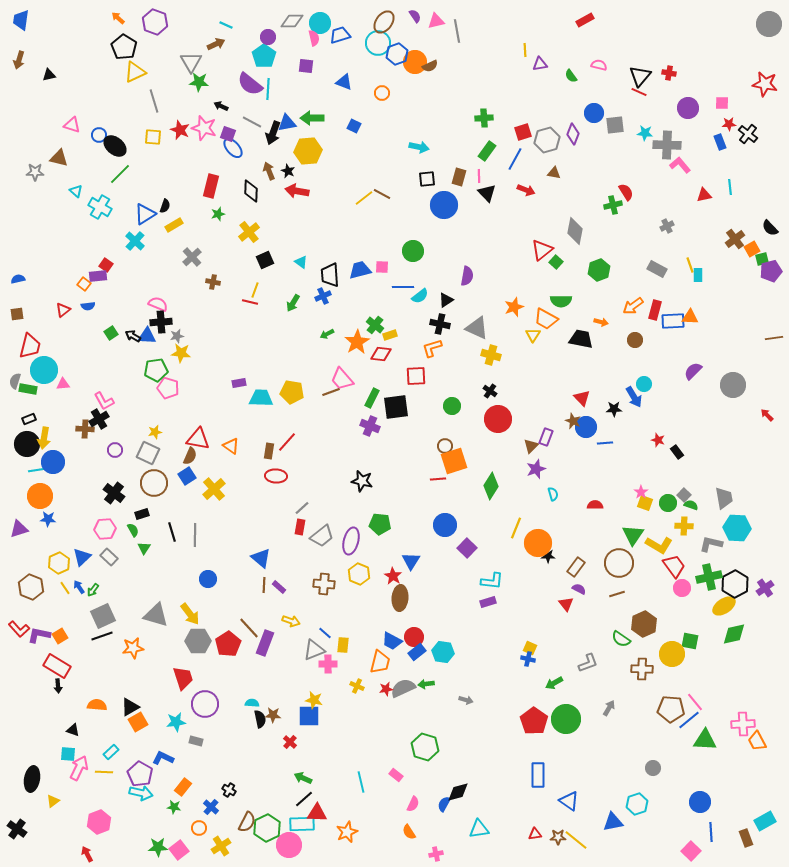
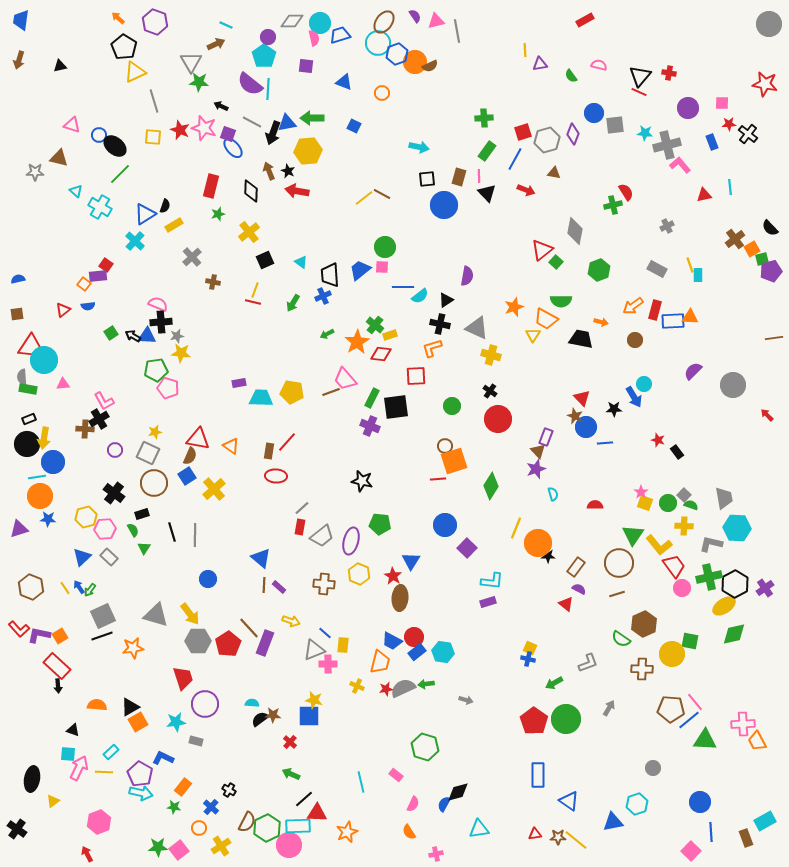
black triangle at (49, 75): moved 11 px right, 9 px up
blue rectangle at (720, 142): moved 8 px left
gray cross at (667, 145): rotated 16 degrees counterclockwise
green circle at (413, 251): moved 28 px left, 4 px up
blue trapezoid at (360, 270): rotated 25 degrees counterclockwise
red line at (250, 302): moved 3 px right
red trapezoid at (30, 346): rotated 20 degrees clockwise
cyan circle at (44, 370): moved 10 px up
pink trapezoid at (342, 379): moved 3 px right
gray semicircle at (15, 381): moved 7 px right, 4 px up; rotated 21 degrees counterclockwise
brown star at (573, 421): moved 2 px right, 5 px up
brown triangle at (531, 446): moved 7 px right, 5 px down; rotated 28 degrees counterclockwise
cyan line at (37, 470): moved 7 px down
yellow L-shape at (659, 545): rotated 20 degrees clockwise
yellow hexagon at (59, 563): moved 27 px right, 46 px up; rotated 10 degrees clockwise
green arrow at (93, 590): moved 3 px left
red triangle at (566, 604): rotated 14 degrees counterclockwise
red rectangle at (57, 666): rotated 12 degrees clockwise
black semicircle at (260, 719): rotated 114 degrees counterclockwise
green arrow at (303, 778): moved 12 px left, 4 px up
cyan rectangle at (302, 824): moved 4 px left, 2 px down
